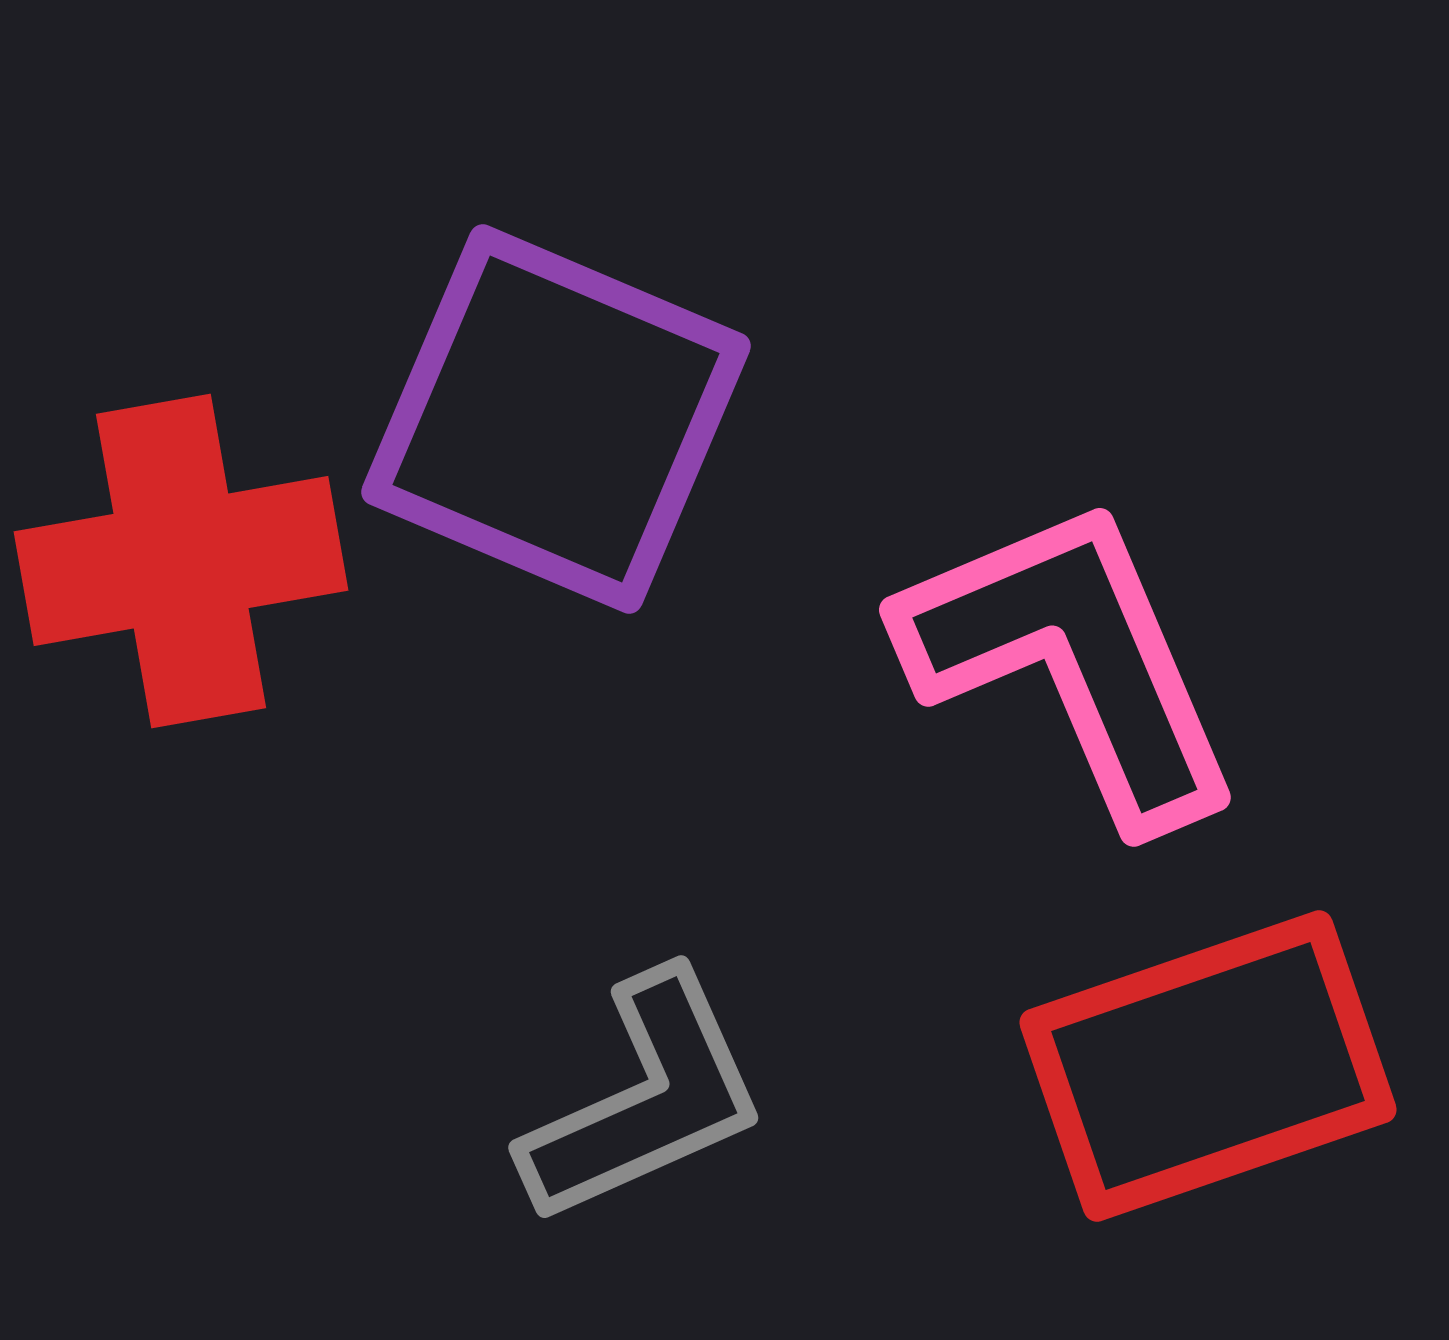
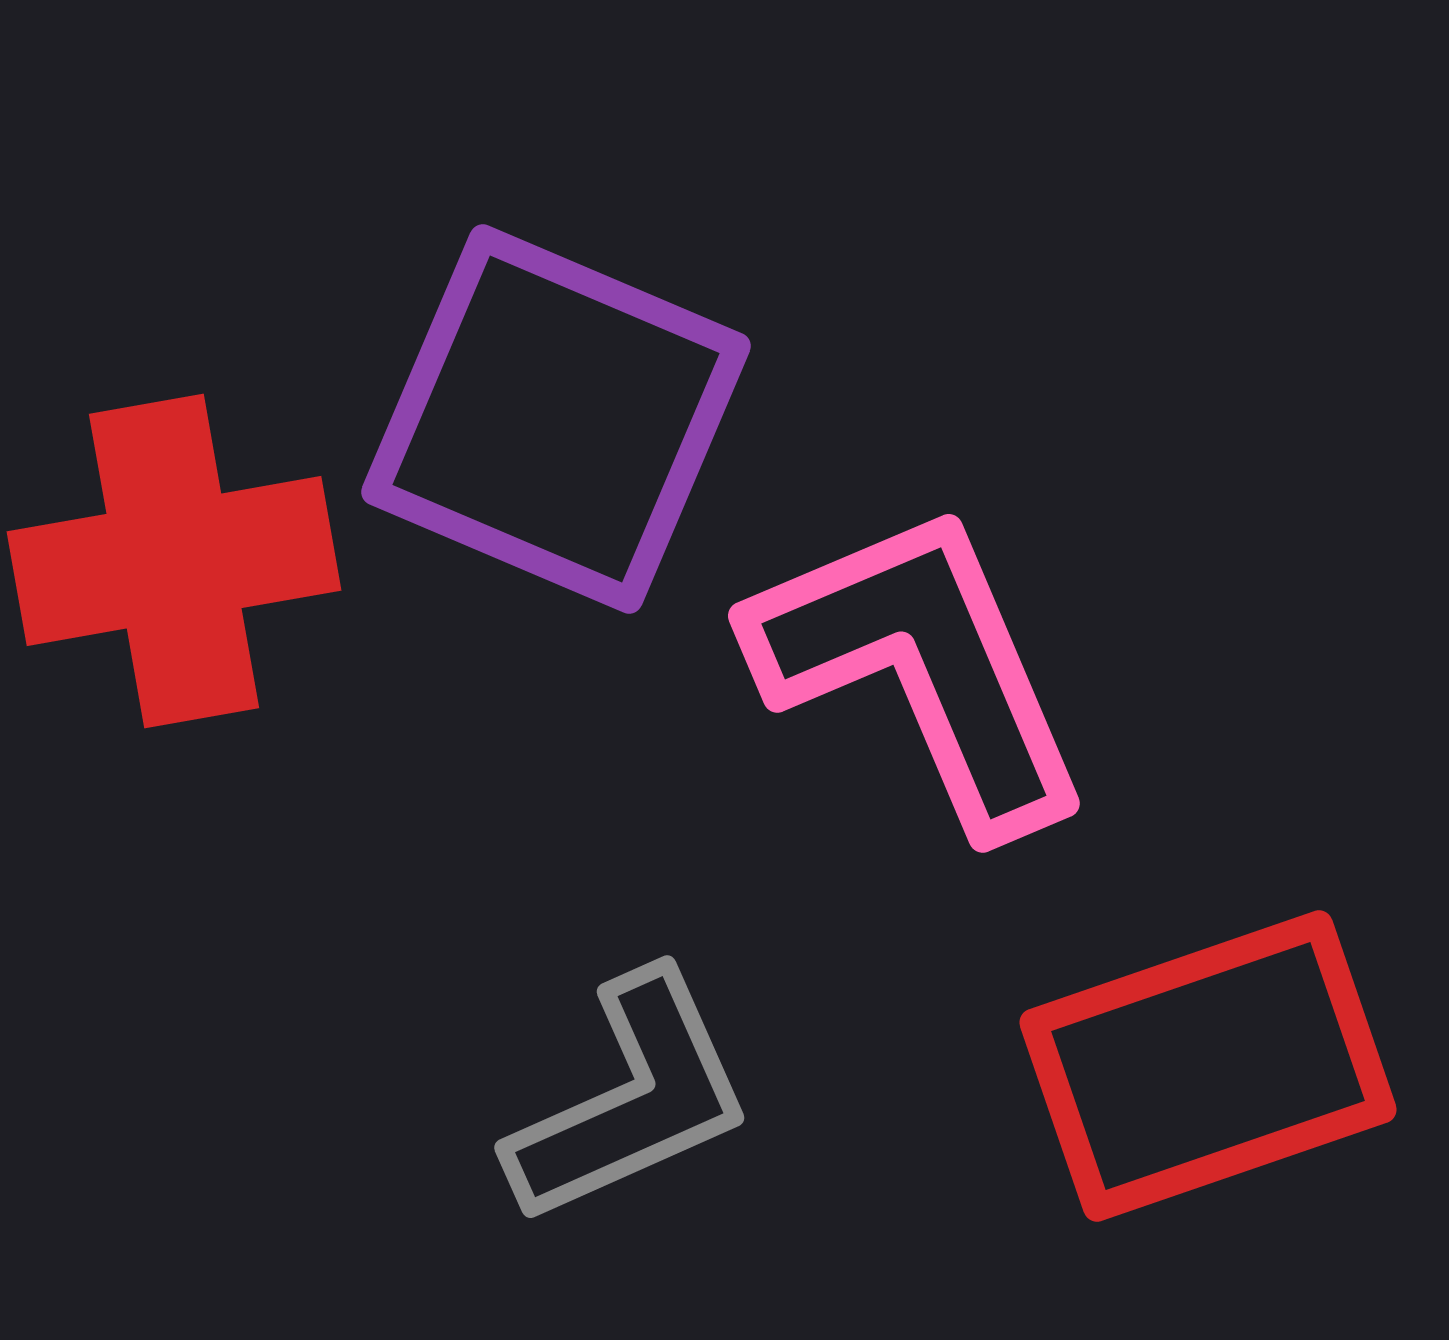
red cross: moved 7 px left
pink L-shape: moved 151 px left, 6 px down
gray L-shape: moved 14 px left
